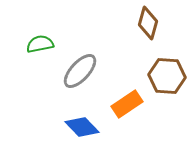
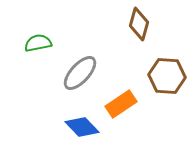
brown diamond: moved 9 px left, 1 px down
green semicircle: moved 2 px left, 1 px up
gray ellipse: moved 2 px down
orange rectangle: moved 6 px left
